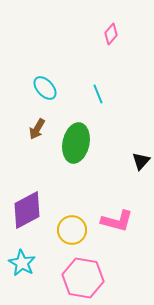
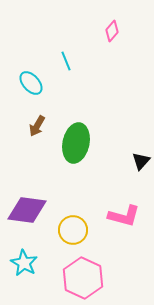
pink diamond: moved 1 px right, 3 px up
cyan ellipse: moved 14 px left, 5 px up
cyan line: moved 32 px left, 33 px up
brown arrow: moved 3 px up
purple diamond: rotated 36 degrees clockwise
pink L-shape: moved 7 px right, 5 px up
yellow circle: moved 1 px right
cyan star: moved 2 px right
pink hexagon: rotated 15 degrees clockwise
